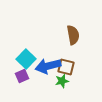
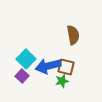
purple square: rotated 24 degrees counterclockwise
